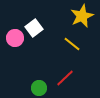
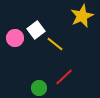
white square: moved 2 px right, 2 px down
yellow line: moved 17 px left
red line: moved 1 px left, 1 px up
